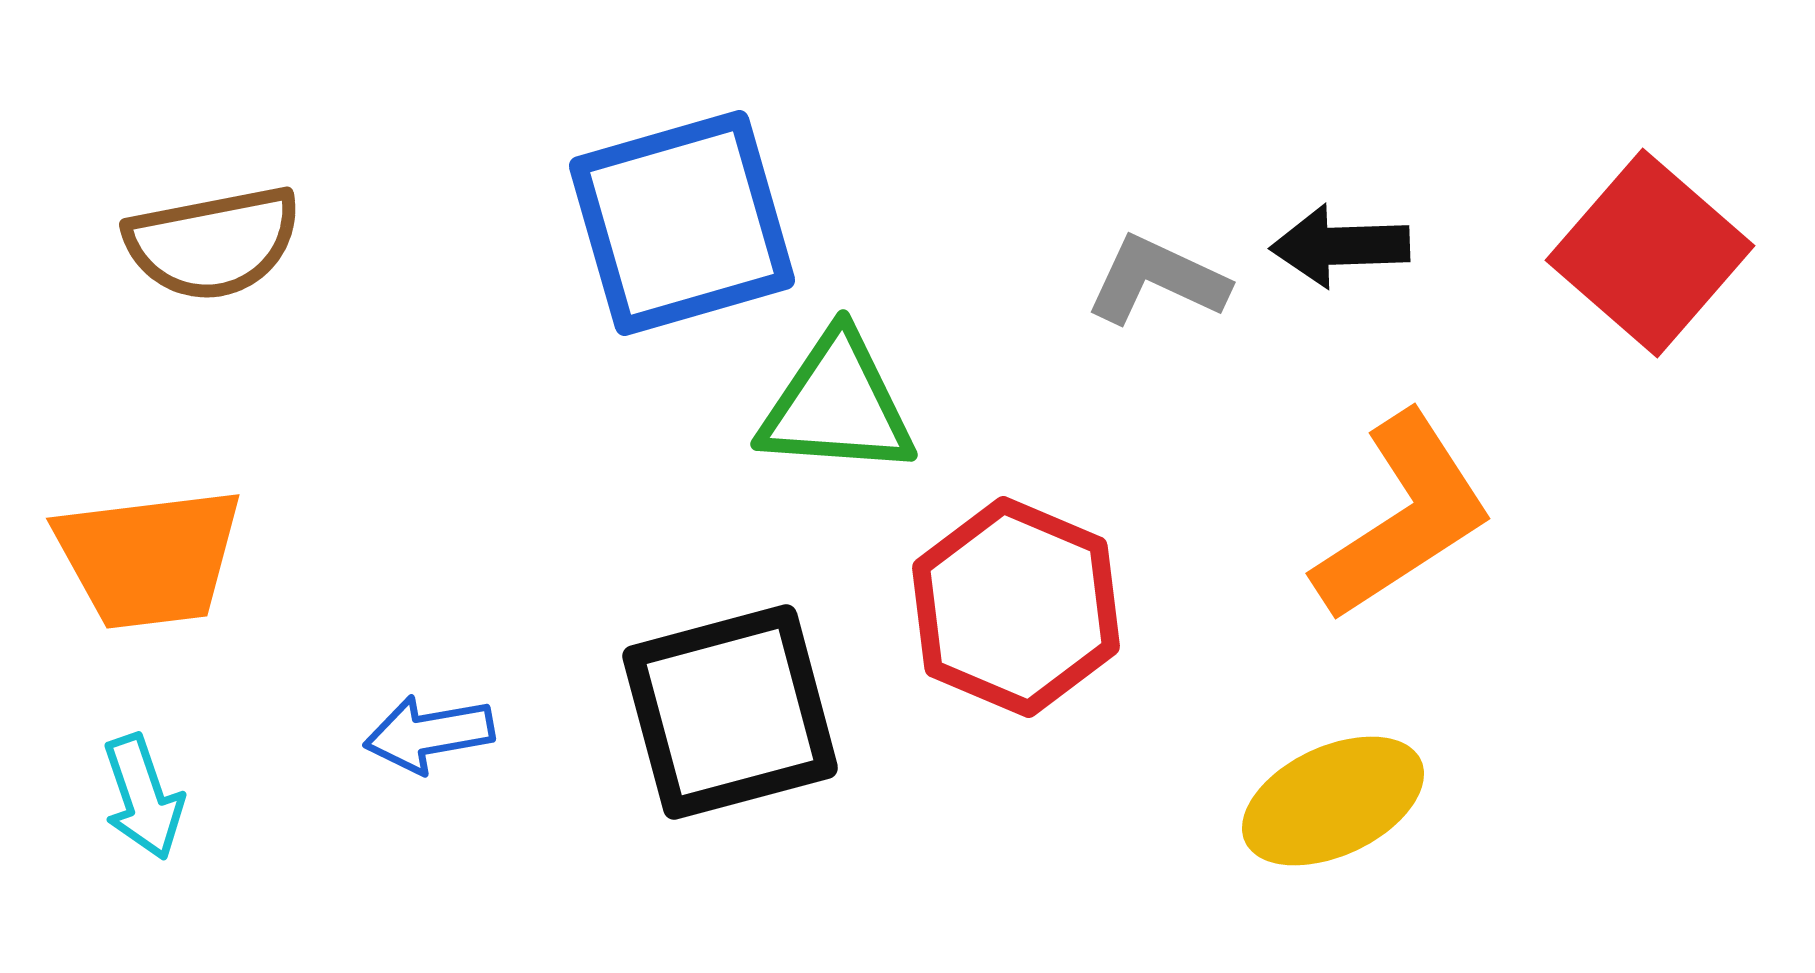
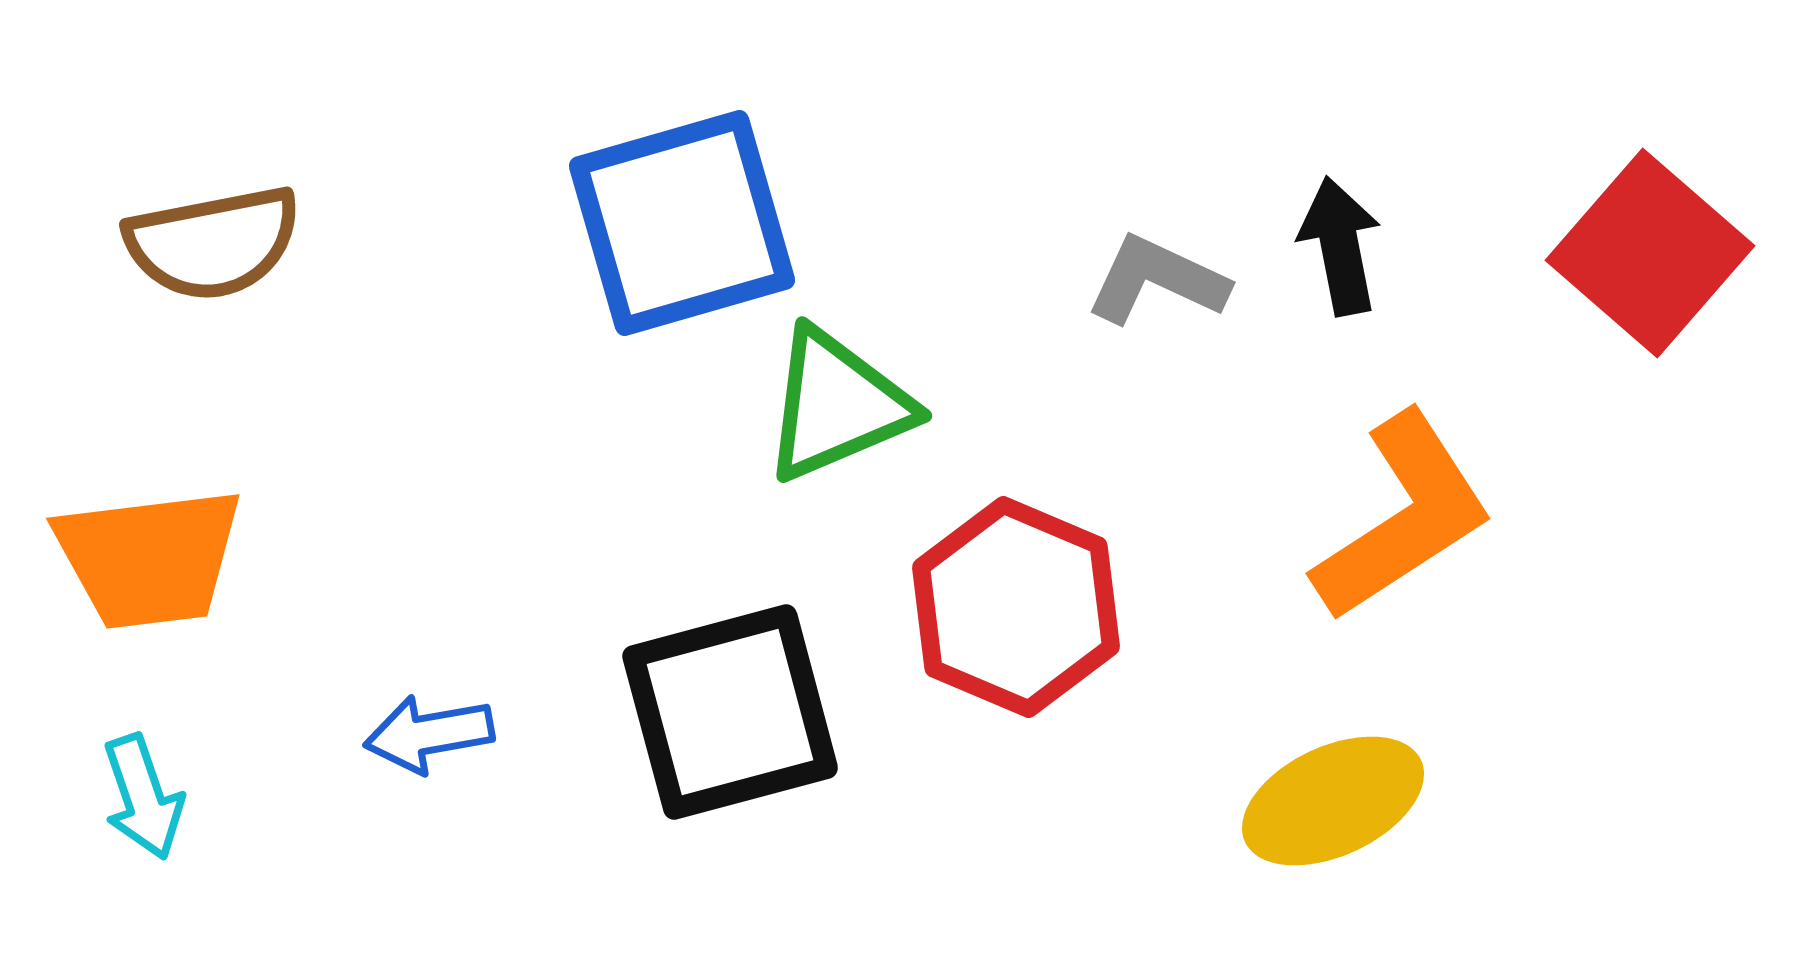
black arrow: rotated 81 degrees clockwise
green triangle: rotated 27 degrees counterclockwise
